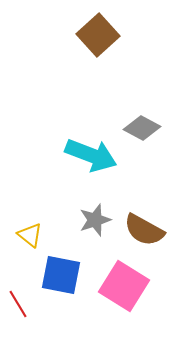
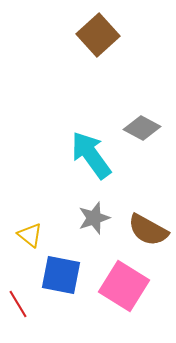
cyan arrow: rotated 147 degrees counterclockwise
gray star: moved 1 px left, 2 px up
brown semicircle: moved 4 px right
